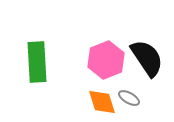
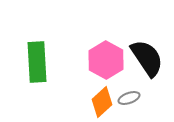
pink hexagon: rotated 9 degrees counterclockwise
gray ellipse: rotated 50 degrees counterclockwise
orange diamond: rotated 64 degrees clockwise
